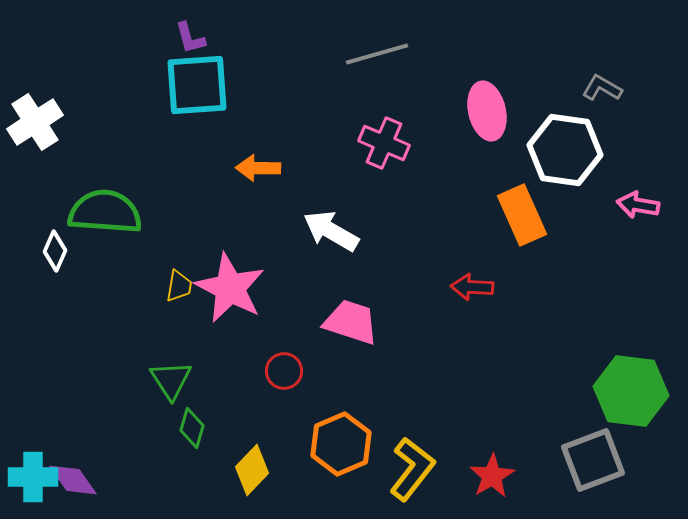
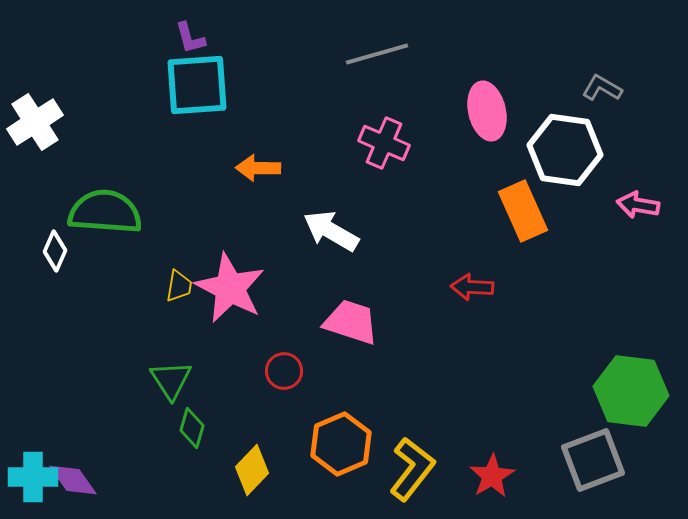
orange rectangle: moved 1 px right, 4 px up
